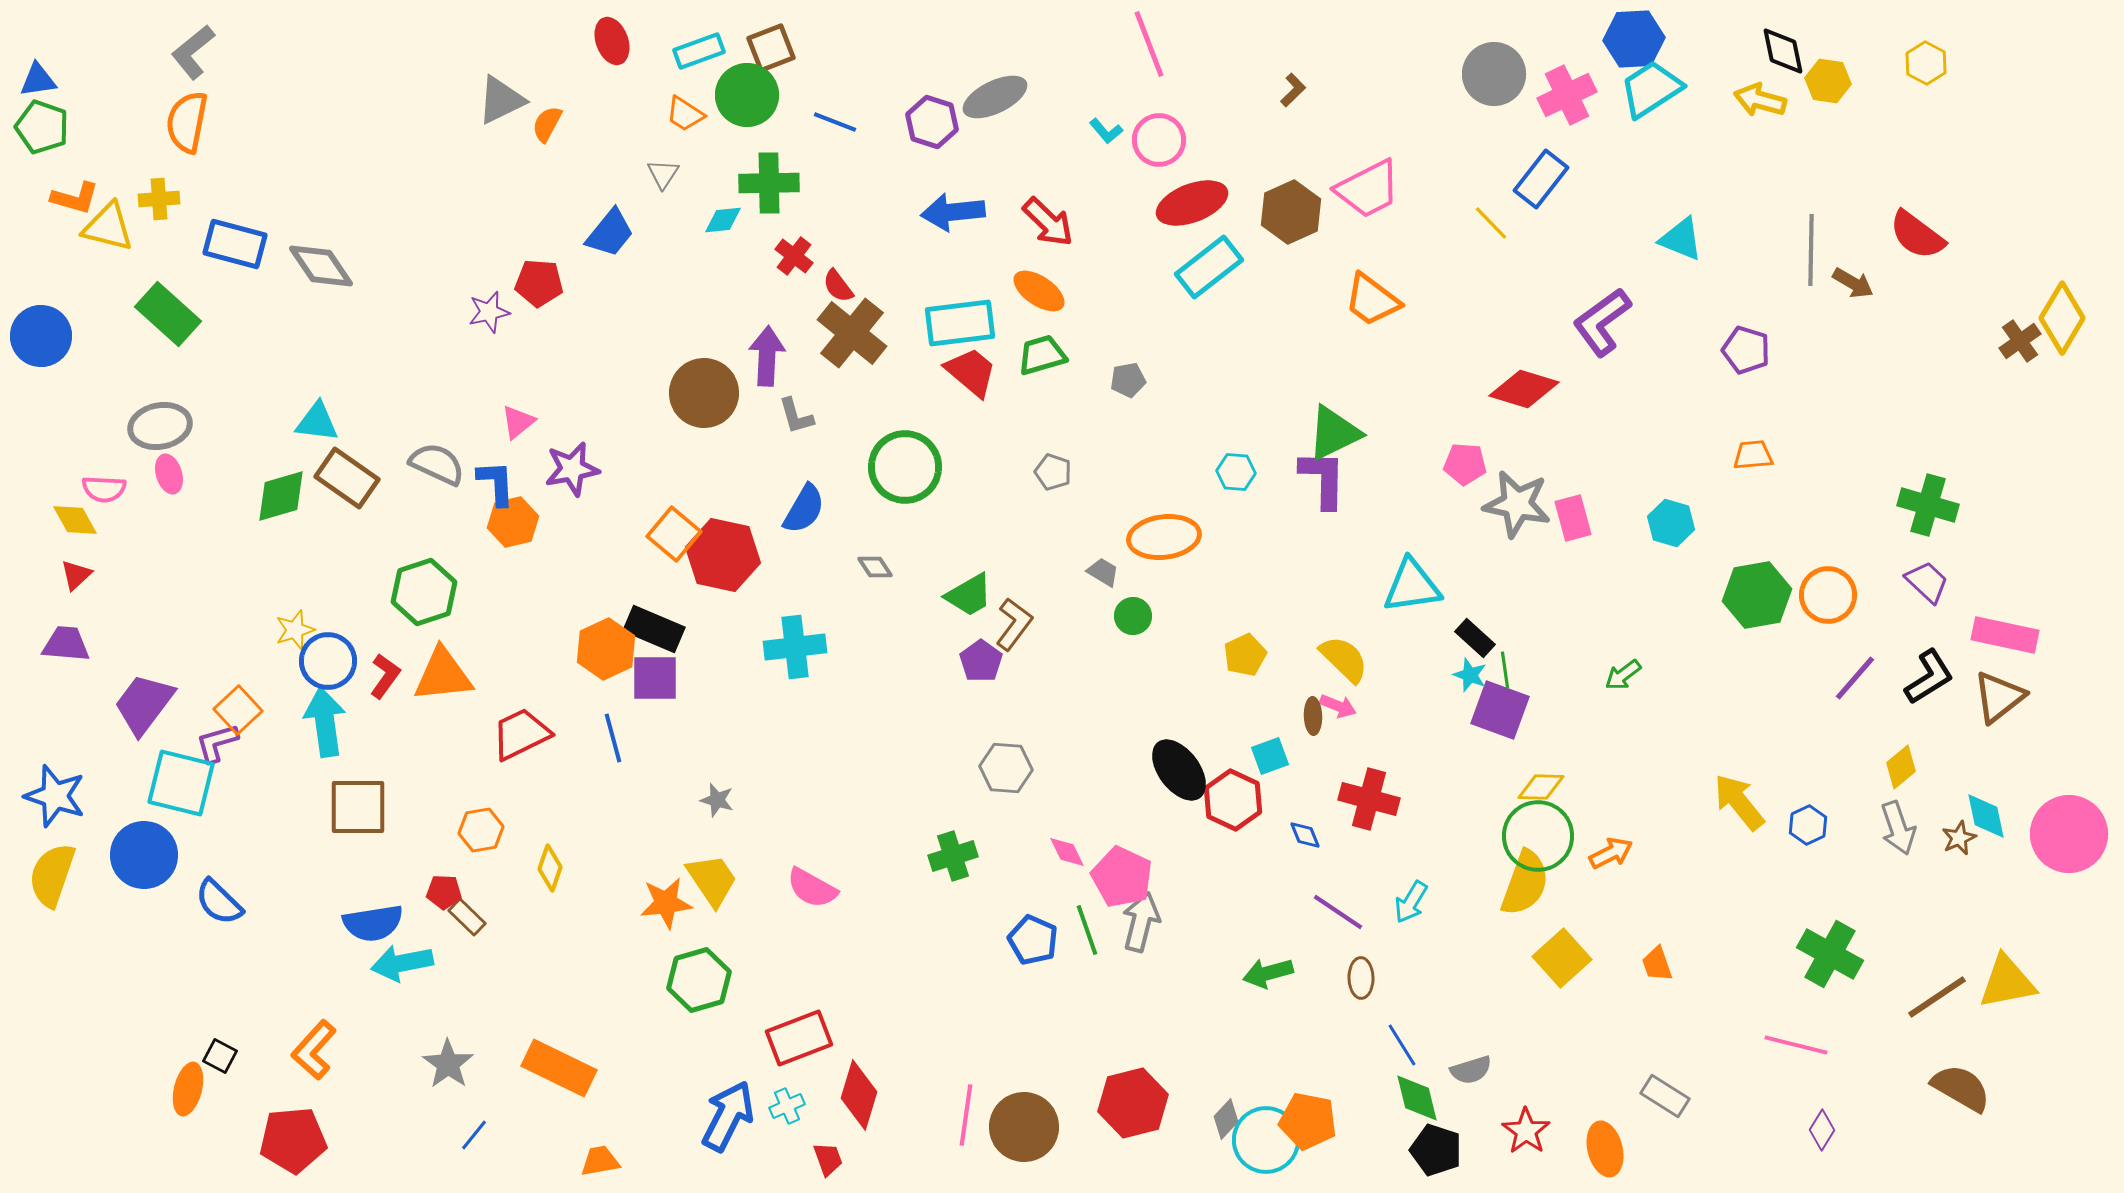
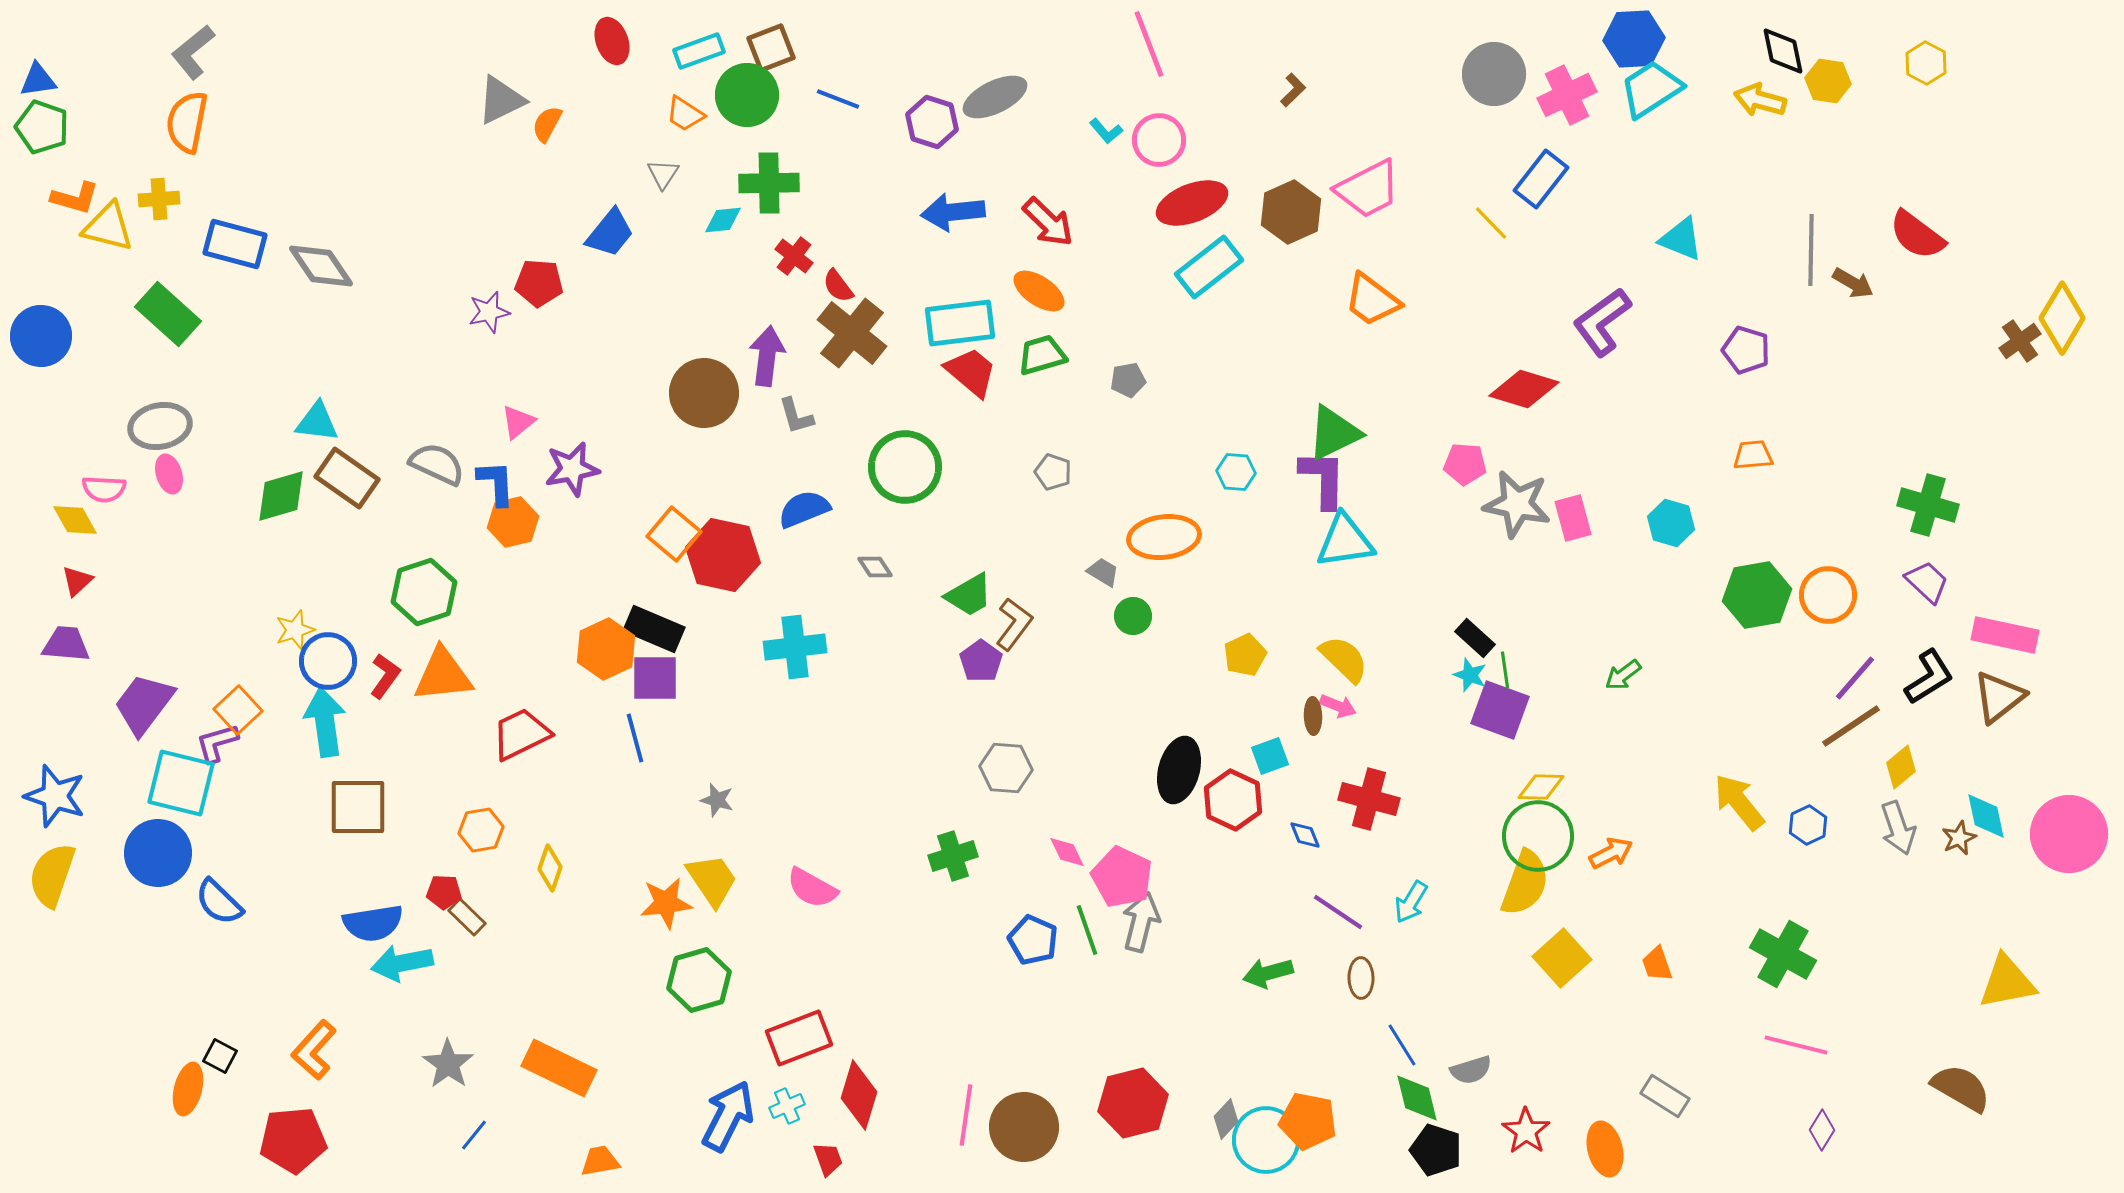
blue line at (835, 122): moved 3 px right, 23 px up
purple arrow at (767, 356): rotated 4 degrees clockwise
blue semicircle at (804, 509): rotated 142 degrees counterclockwise
red triangle at (76, 575): moved 1 px right, 6 px down
cyan triangle at (1412, 586): moved 67 px left, 45 px up
blue line at (613, 738): moved 22 px right
black ellipse at (1179, 770): rotated 52 degrees clockwise
blue circle at (144, 855): moved 14 px right, 2 px up
green cross at (1830, 954): moved 47 px left
brown line at (1937, 997): moved 86 px left, 271 px up
